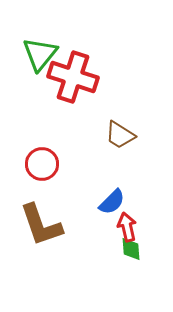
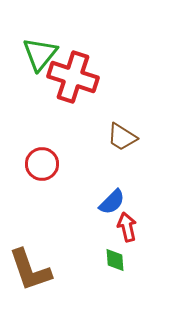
brown trapezoid: moved 2 px right, 2 px down
brown L-shape: moved 11 px left, 45 px down
green diamond: moved 16 px left, 11 px down
